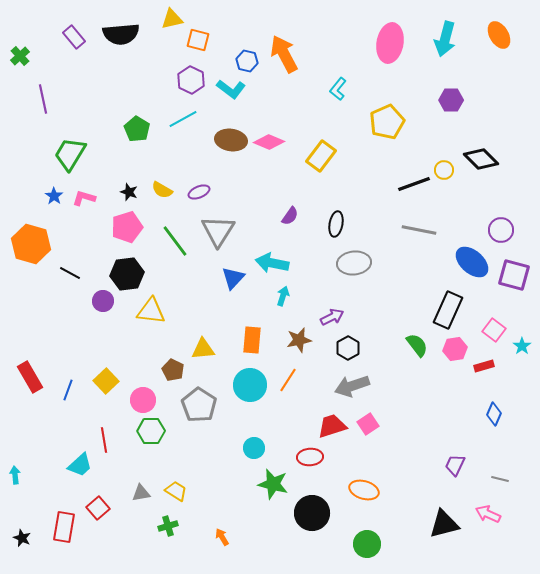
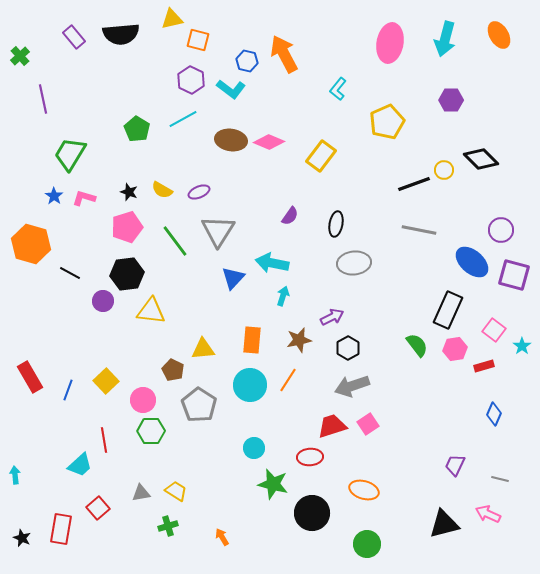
red rectangle at (64, 527): moved 3 px left, 2 px down
